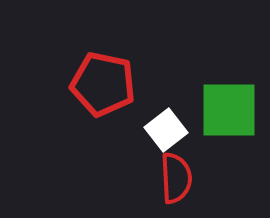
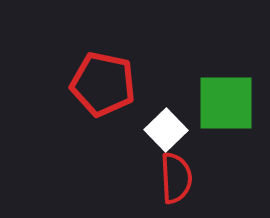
green square: moved 3 px left, 7 px up
white square: rotated 6 degrees counterclockwise
